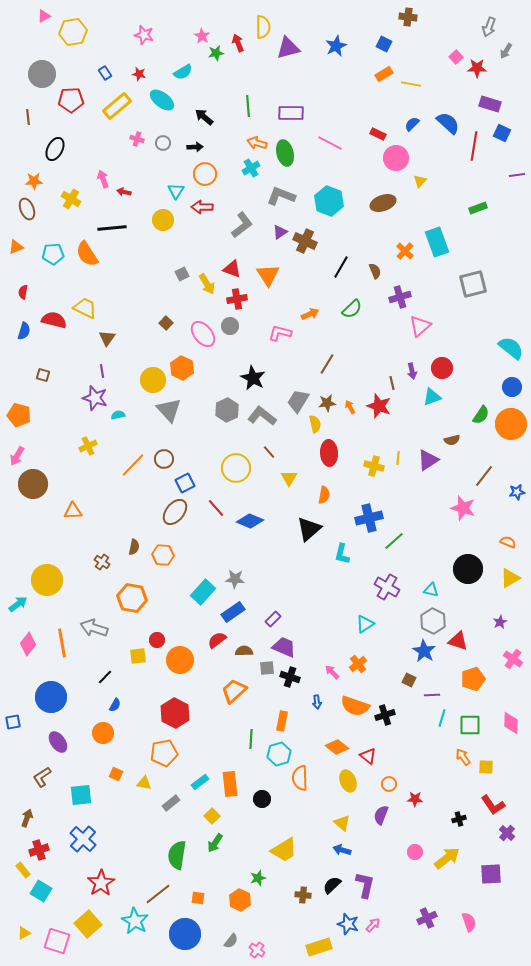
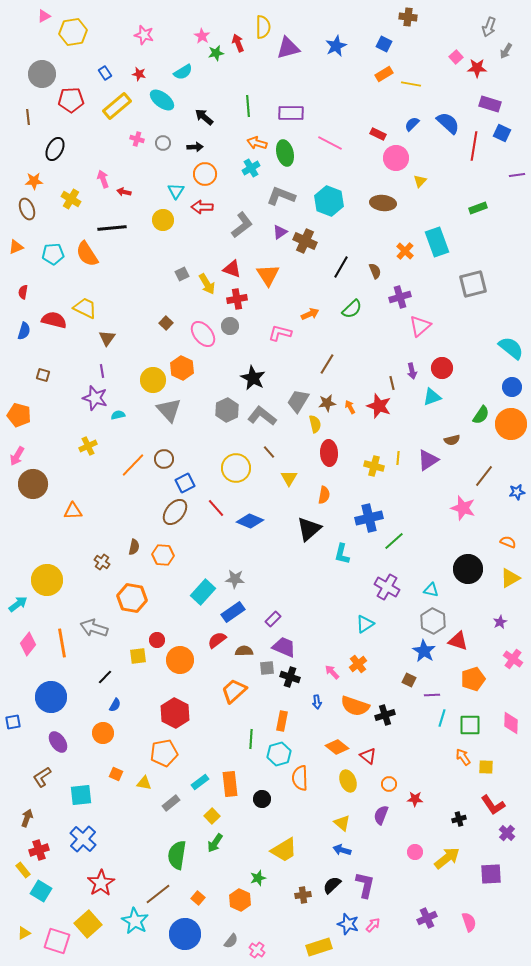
brown ellipse at (383, 203): rotated 25 degrees clockwise
brown cross at (303, 895): rotated 14 degrees counterclockwise
orange square at (198, 898): rotated 32 degrees clockwise
